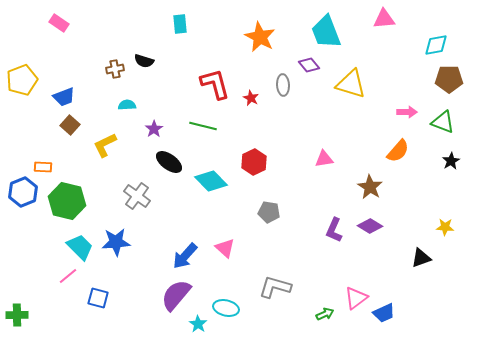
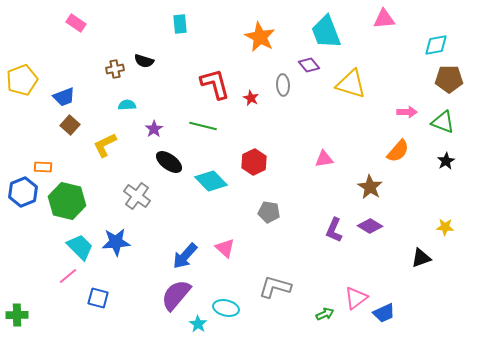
pink rectangle at (59, 23): moved 17 px right
black star at (451, 161): moved 5 px left
